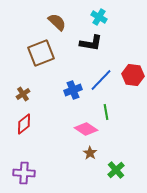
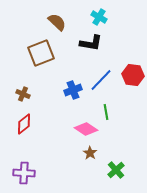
brown cross: rotated 32 degrees counterclockwise
